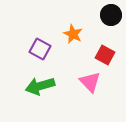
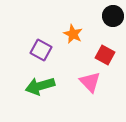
black circle: moved 2 px right, 1 px down
purple square: moved 1 px right, 1 px down
